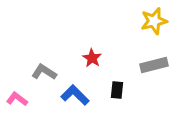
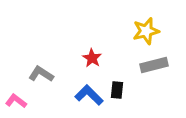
yellow star: moved 8 px left, 10 px down
gray L-shape: moved 3 px left, 2 px down
blue L-shape: moved 14 px right
pink L-shape: moved 1 px left, 2 px down
